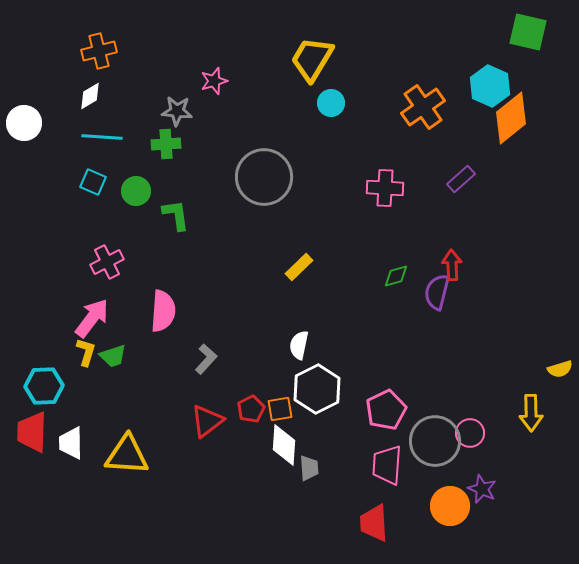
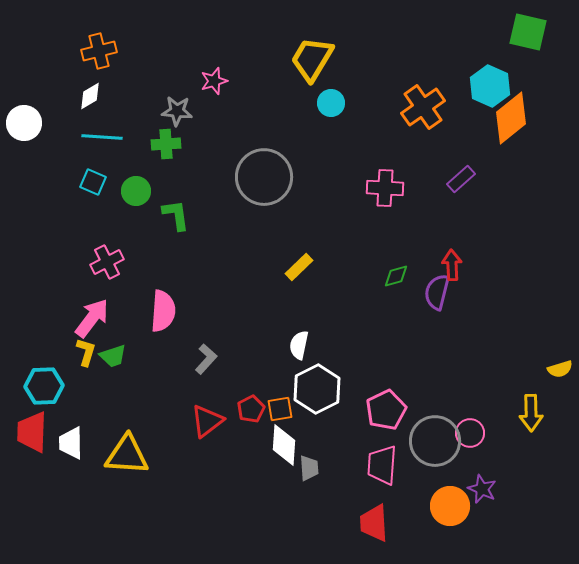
pink trapezoid at (387, 465): moved 5 px left
